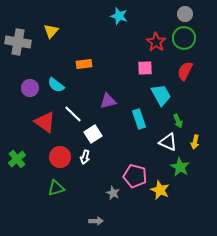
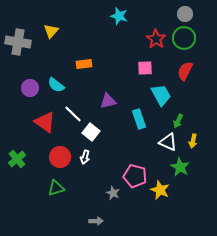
red star: moved 3 px up
green arrow: rotated 48 degrees clockwise
white square: moved 2 px left, 2 px up; rotated 18 degrees counterclockwise
yellow arrow: moved 2 px left, 1 px up
